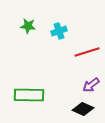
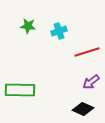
purple arrow: moved 3 px up
green rectangle: moved 9 px left, 5 px up
